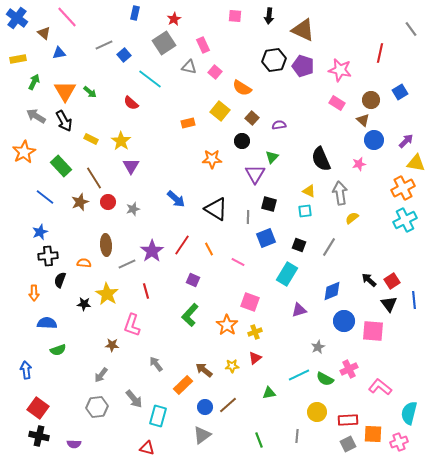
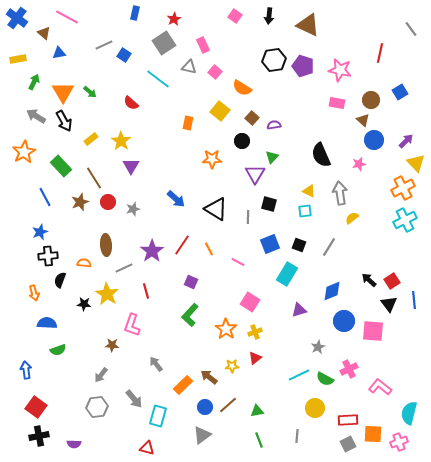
pink square at (235, 16): rotated 32 degrees clockwise
pink line at (67, 17): rotated 20 degrees counterclockwise
brown triangle at (303, 30): moved 5 px right, 5 px up
blue square at (124, 55): rotated 16 degrees counterclockwise
cyan line at (150, 79): moved 8 px right
orange triangle at (65, 91): moved 2 px left, 1 px down
pink rectangle at (337, 103): rotated 21 degrees counterclockwise
orange rectangle at (188, 123): rotated 64 degrees counterclockwise
purple semicircle at (279, 125): moved 5 px left
yellow rectangle at (91, 139): rotated 64 degrees counterclockwise
black semicircle at (321, 159): moved 4 px up
yellow triangle at (416, 163): rotated 36 degrees clockwise
blue line at (45, 197): rotated 24 degrees clockwise
blue square at (266, 238): moved 4 px right, 6 px down
gray line at (127, 264): moved 3 px left, 4 px down
purple square at (193, 280): moved 2 px left, 2 px down
orange arrow at (34, 293): rotated 14 degrees counterclockwise
pink square at (250, 302): rotated 12 degrees clockwise
orange star at (227, 325): moved 1 px left, 4 px down
brown arrow at (204, 370): moved 5 px right, 7 px down
green triangle at (269, 393): moved 12 px left, 18 px down
red square at (38, 408): moved 2 px left, 1 px up
yellow circle at (317, 412): moved 2 px left, 4 px up
black cross at (39, 436): rotated 24 degrees counterclockwise
